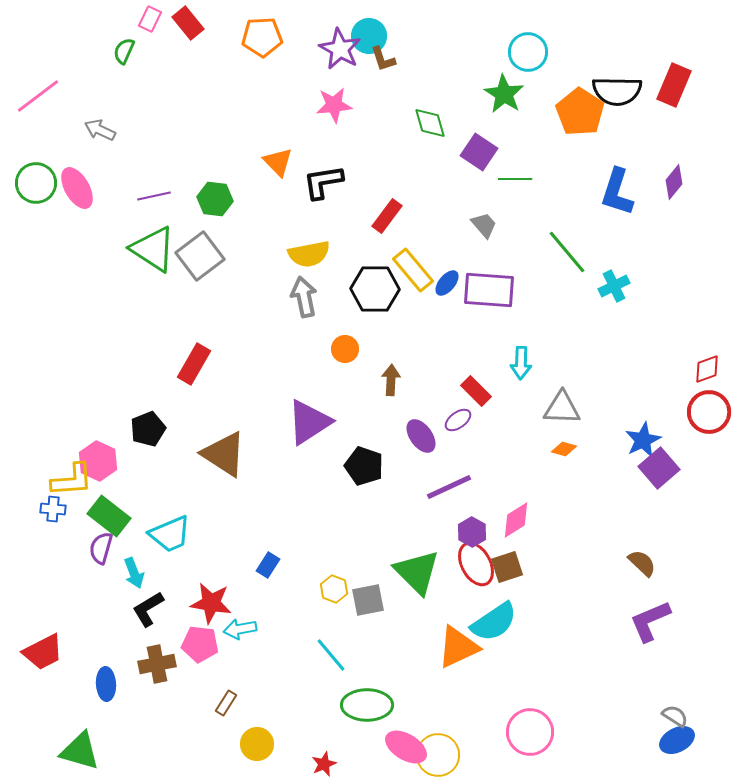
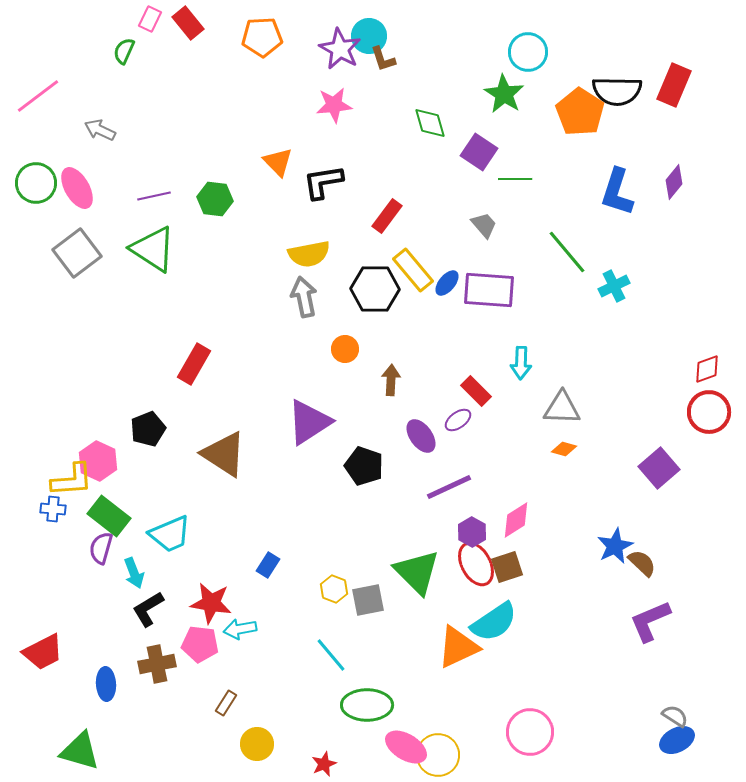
gray square at (200, 256): moved 123 px left, 3 px up
blue star at (643, 440): moved 28 px left, 106 px down
